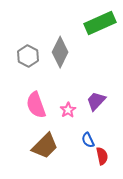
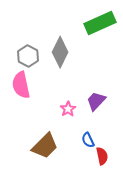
pink semicircle: moved 15 px left, 20 px up; rotated 8 degrees clockwise
pink star: moved 1 px up
